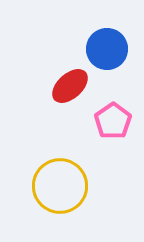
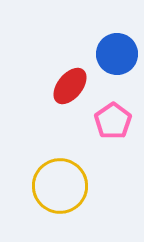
blue circle: moved 10 px right, 5 px down
red ellipse: rotated 9 degrees counterclockwise
